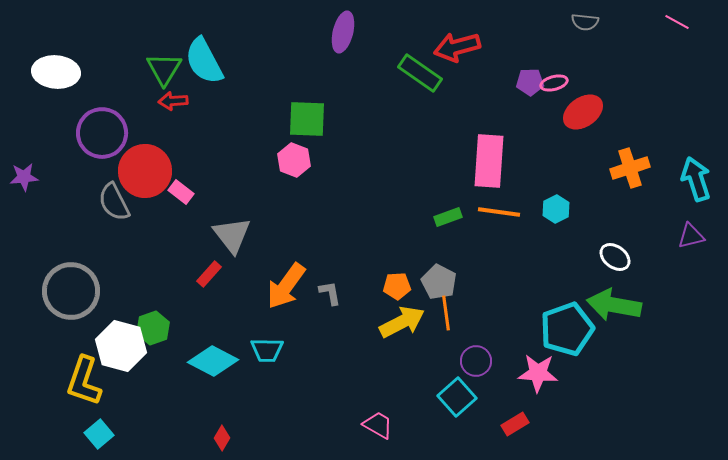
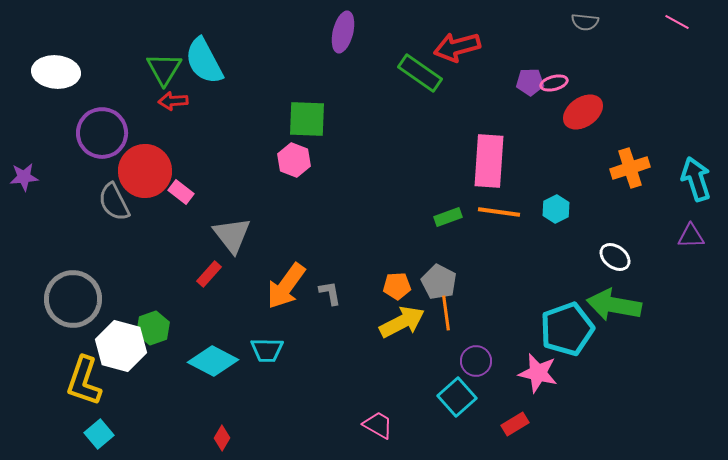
purple triangle at (691, 236): rotated 12 degrees clockwise
gray circle at (71, 291): moved 2 px right, 8 px down
pink star at (538, 373): rotated 9 degrees clockwise
